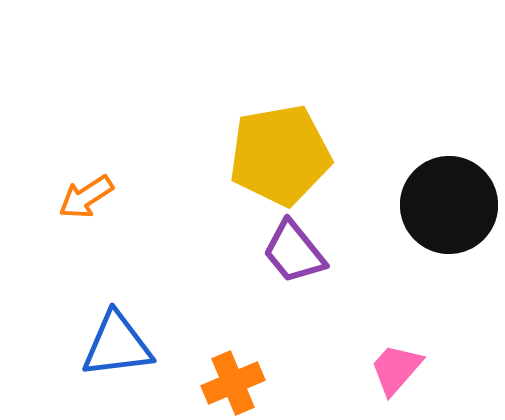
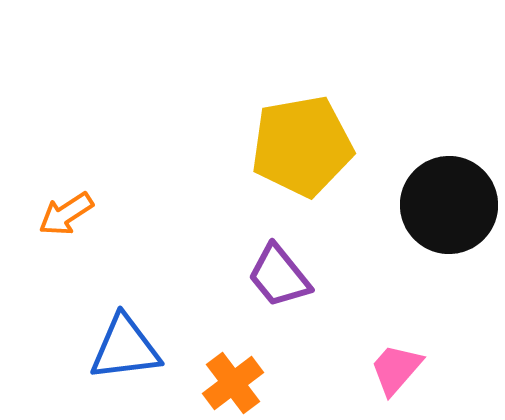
yellow pentagon: moved 22 px right, 9 px up
orange arrow: moved 20 px left, 17 px down
purple trapezoid: moved 15 px left, 24 px down
blue triangle: moved 8 px right, 3 px down
orange cross: rotated 14 degrees counterclockwise
